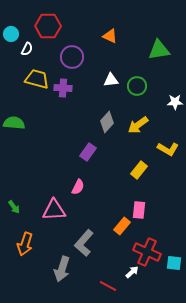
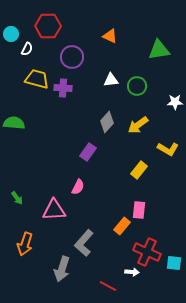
green arrow: moved 3 px right, 9 px up
white arrow: rotated 48 degrees clockwise
